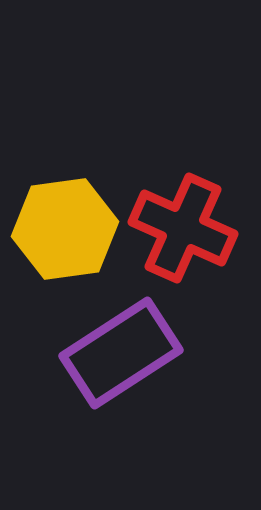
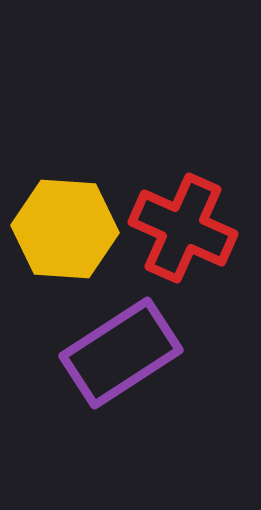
yellow hexagon: rotated 12 degrees clockwise
